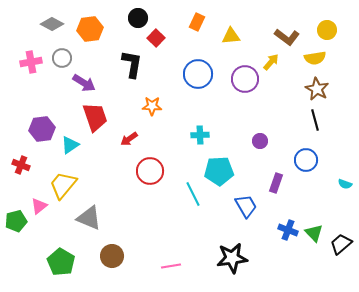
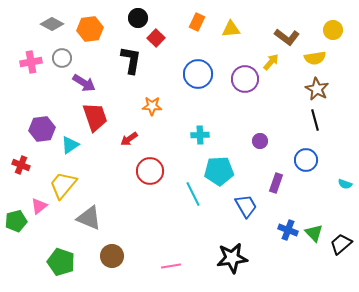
yellow circle at (327, 30): moved 6 px right
yellow triangle at (231, 36): moved 7 px up
black L-shape at (132, 64): moved 1 px left, 4 px up
green pentagon at (61, 262): rotated 12 degrees counterclockwise
